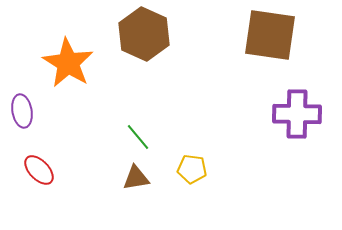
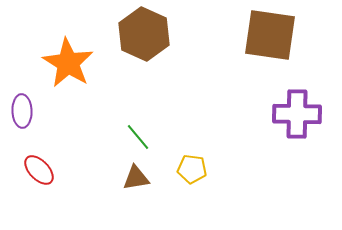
purple ellipse: rotated 8 degrees clockwise
